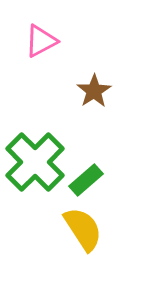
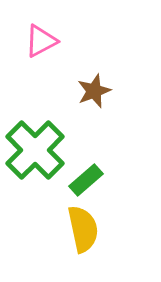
brown star: rotated 12 degrees clockwise
green cross: moved 12 px up
yellow semicircle: rotated 21 degrees clockwise
